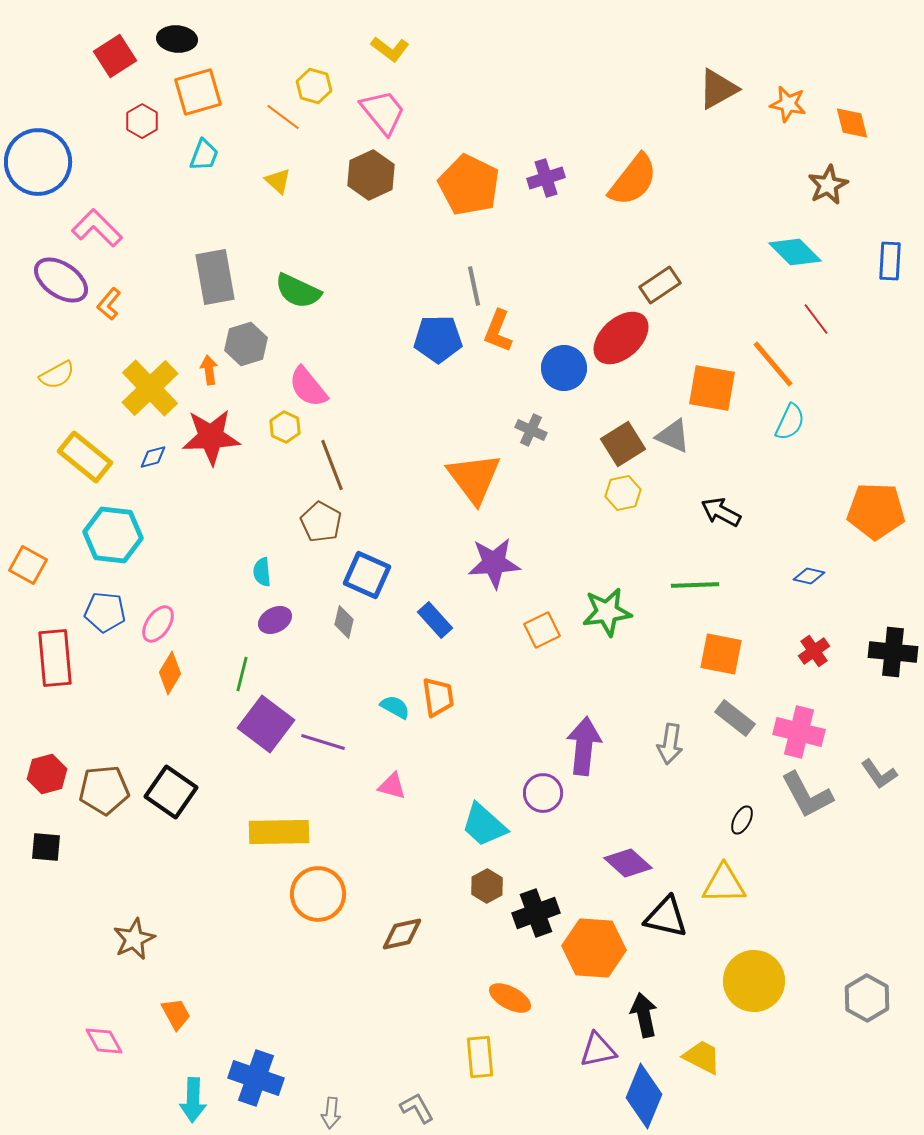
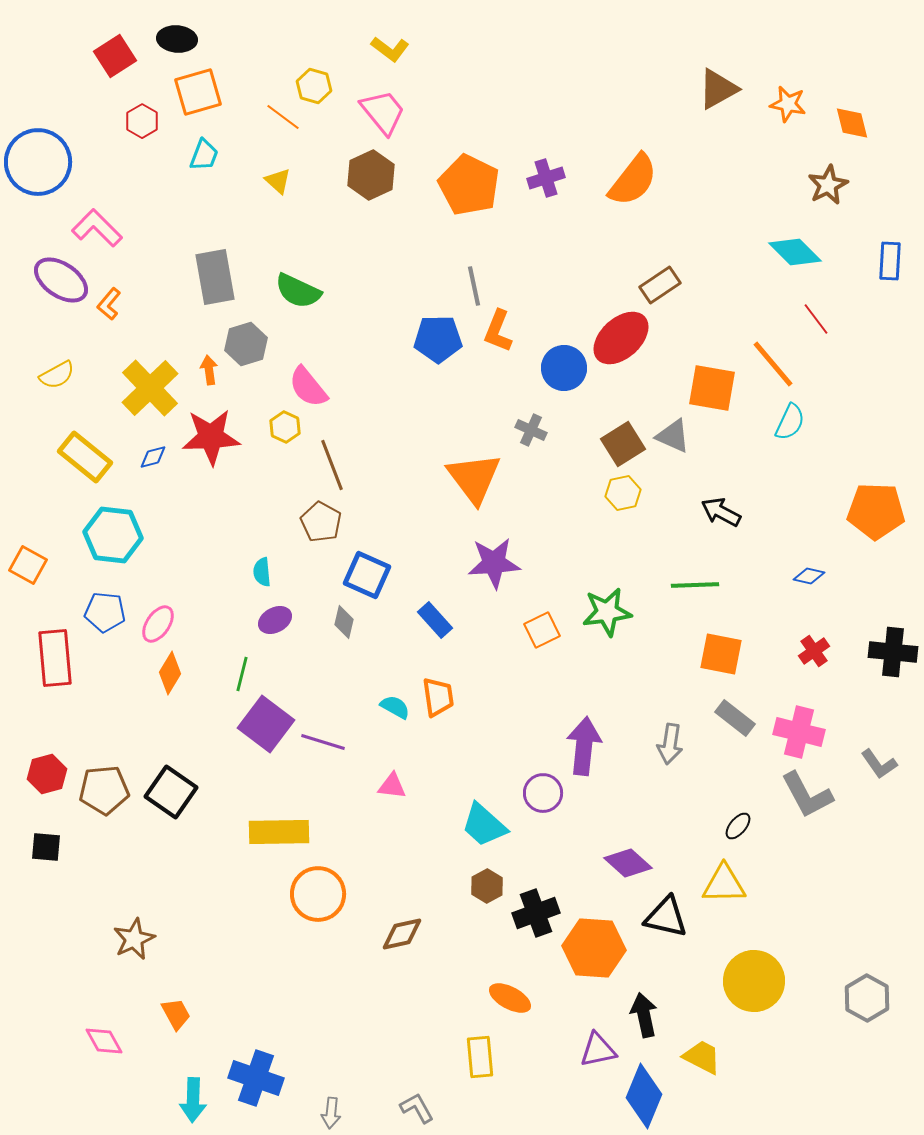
gray L-shape at (879, 774): moved 10 px up
pink triangle at (392, 786): rotated 8 degrees counterclockwise
black ellipse at (742, 820): moved 4 px left, 6 px down; rotated 12 degrees clockwise
